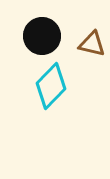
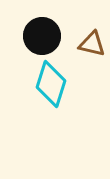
cyan diamond: moved 2 px up; rotated 27 degrees counterclockwise
